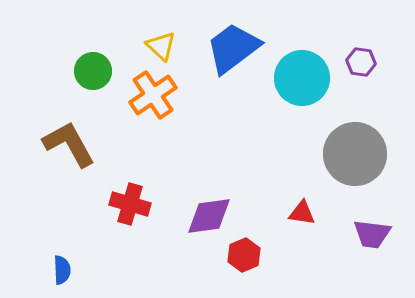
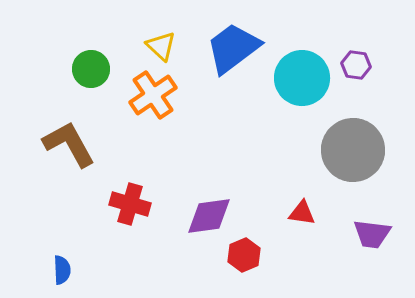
purple hexagon: moved 5 px left, 3 px down
green circle: moved 2 px left, 2 px up
gray circle: moved 2 px left, 4 px up
